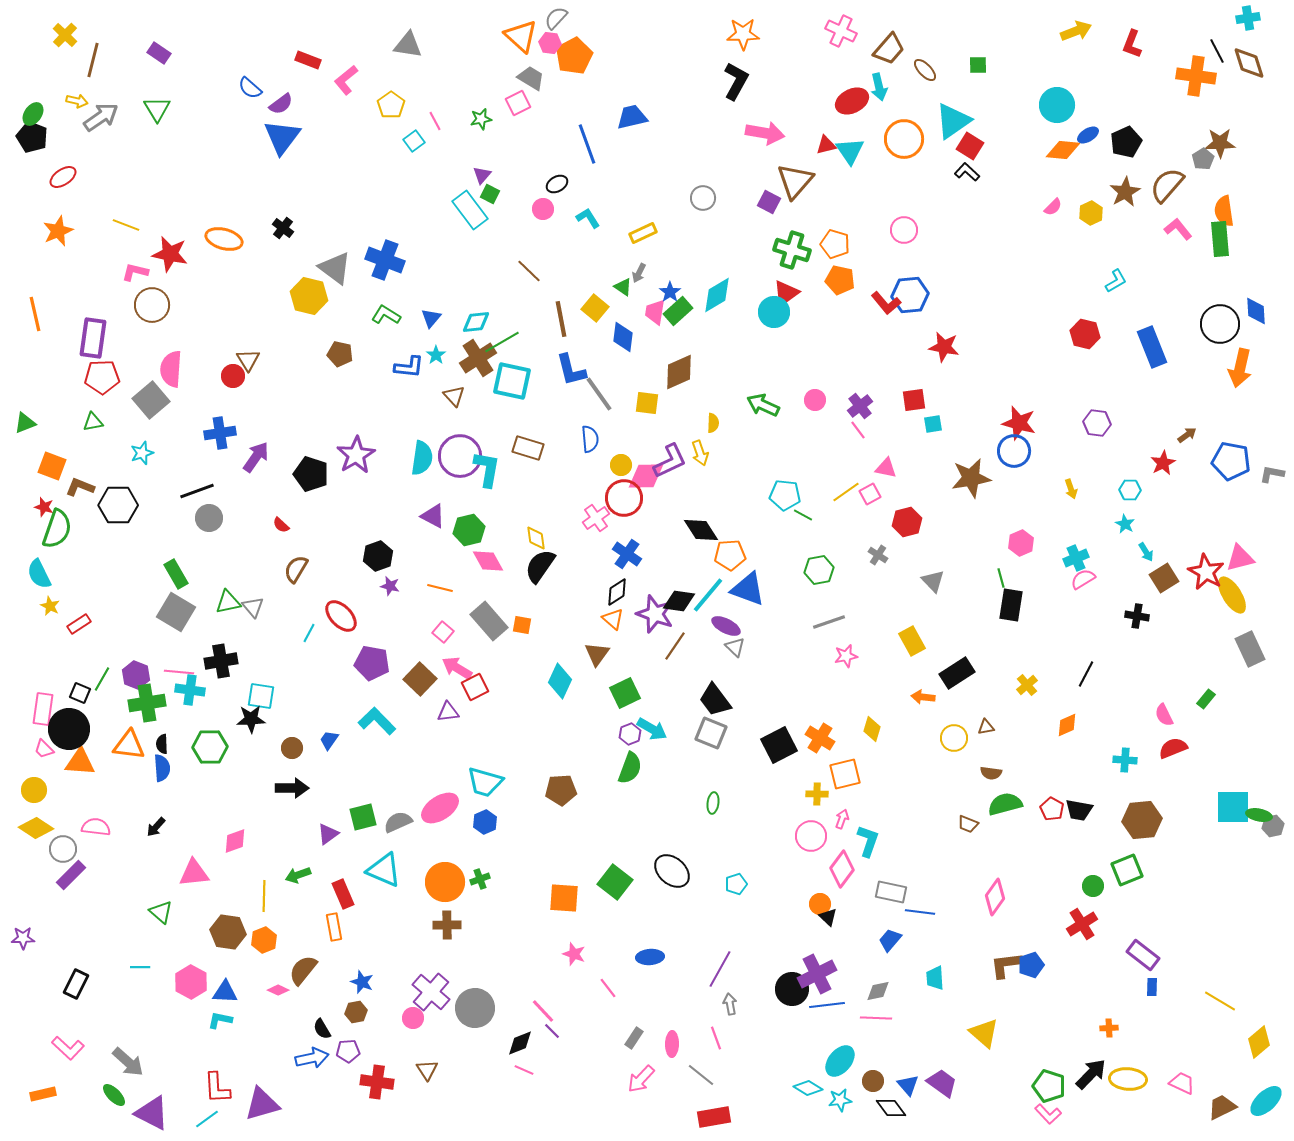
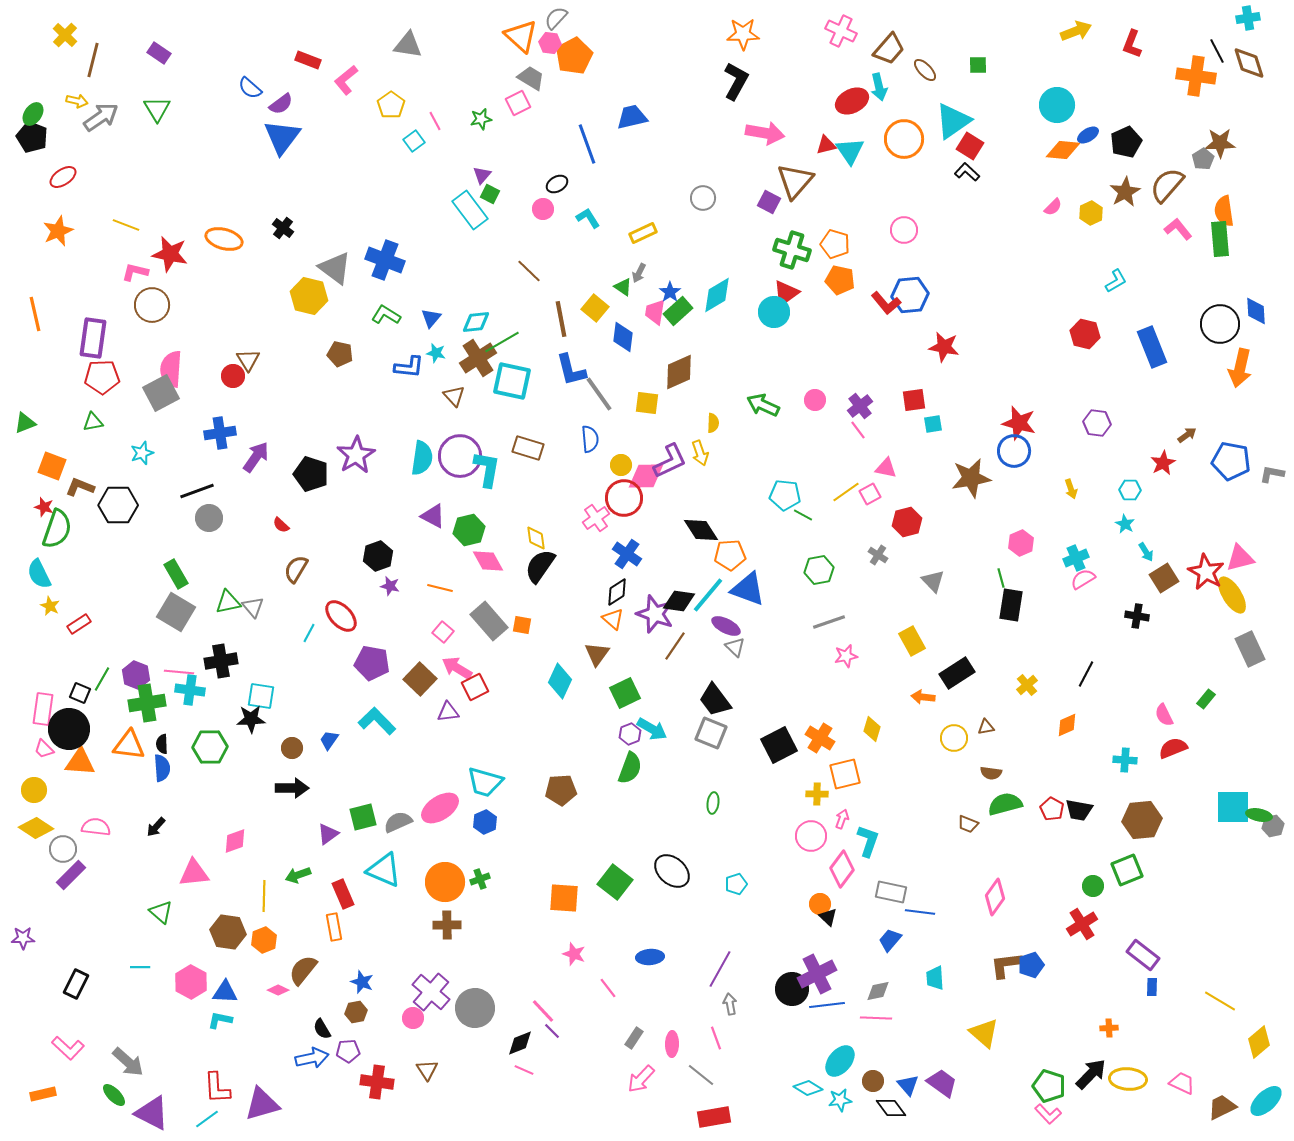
cyan star at (436, 355): moved 2 px up; rotated 24 degrees counterclockwise
gray square at (151, 400): moved 10 px right, 7 px up; rotated 12 degrees clockwise
